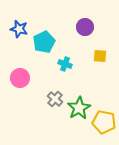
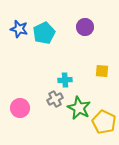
cyan pentagon: moved 9 px up
yellow square: moved 2 px right, 15 px down
cyan cross: moved 16 px down; rotated 24 degrees counterclockwise
pink circle: moved 30 px down
gray cross: rotated 21 degrees clockwise
green star: rotated 15 degrees counterclockwise
yellow pentagon: rotated 15 degrees clockwise
